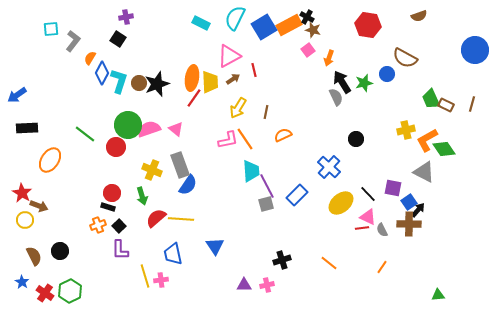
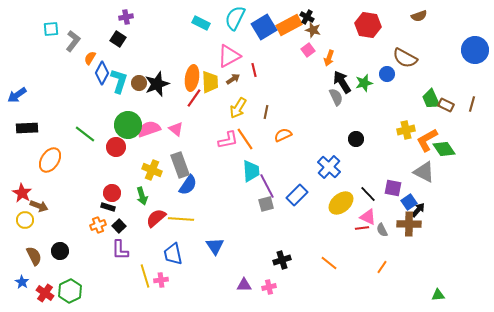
pink cross at (267, 285): moved 2 px right, 2 px down
